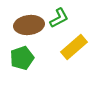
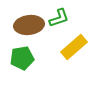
green L-shape: rotated 10 degrees clockwise
green pentagon: rotated 10 degrees clockwise
